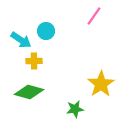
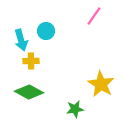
cyan arrow: rotated 40 degrees clockwise
yellow cross: moved 3 px left
yellow star: rotated 8 degrees counterclockwise
green diamond: rotated 12 degrees clockwise
